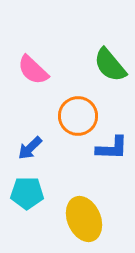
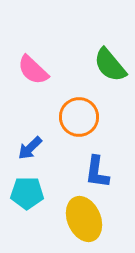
orange circle: moved 1 px right, 1 px down
blue L-shape: moved 15 px left, 24 px down; rotated 96 degrees clockwise
